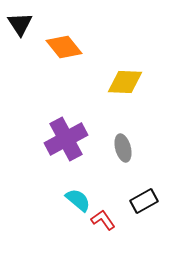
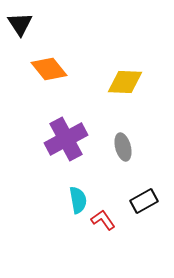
orange diamond: moved 15 px left, 22 px down
gray ellipse: moved 1 px up
cyan semicircle: rotated 40 degrees clockwise
